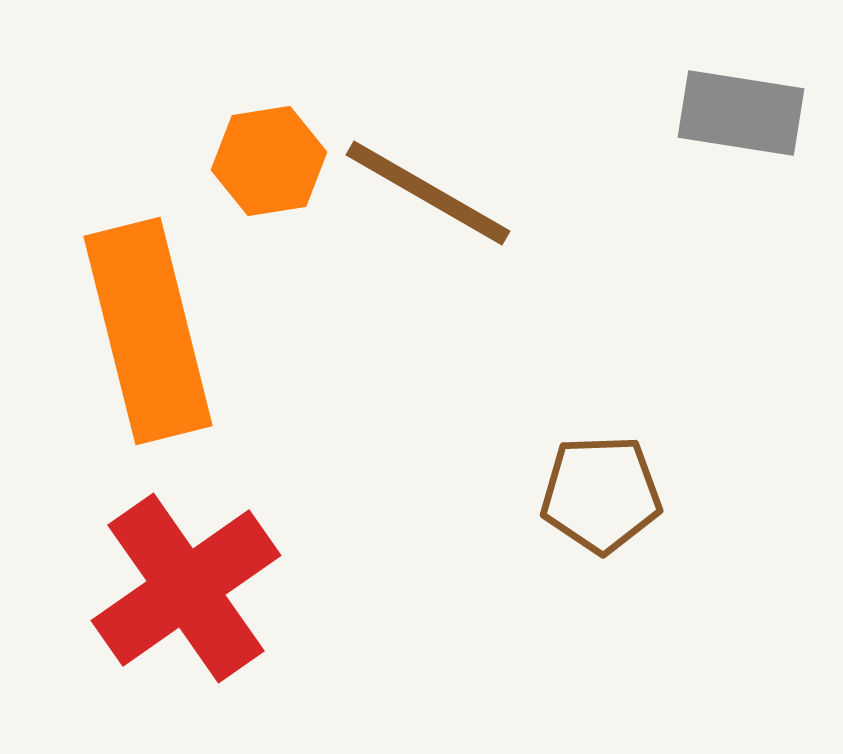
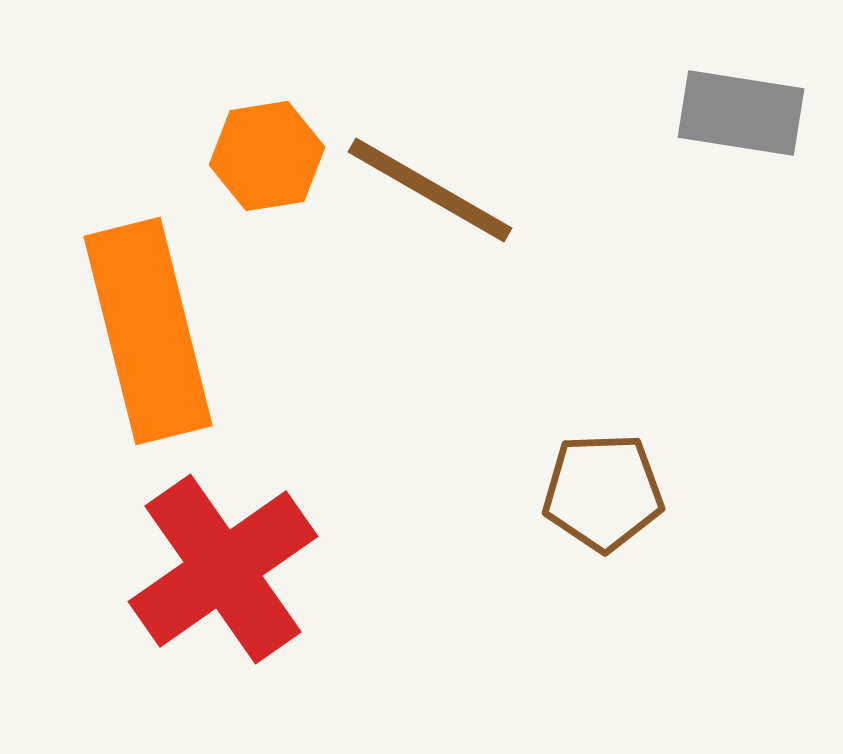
orange hexagon: moved 2 px left, 5 px up
brown line: moved 2 px right, 3 px up
brown pentagon: moved 2 px right, 2 px up
red cross: moved 37 px right, 19 px up
